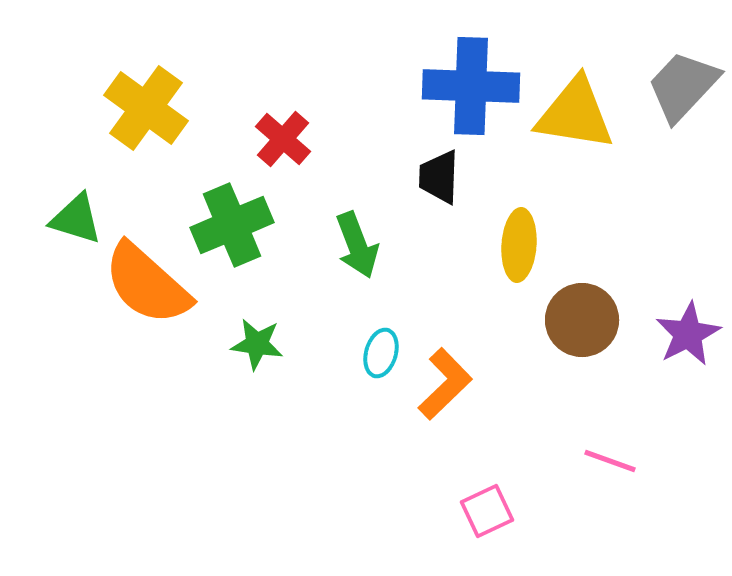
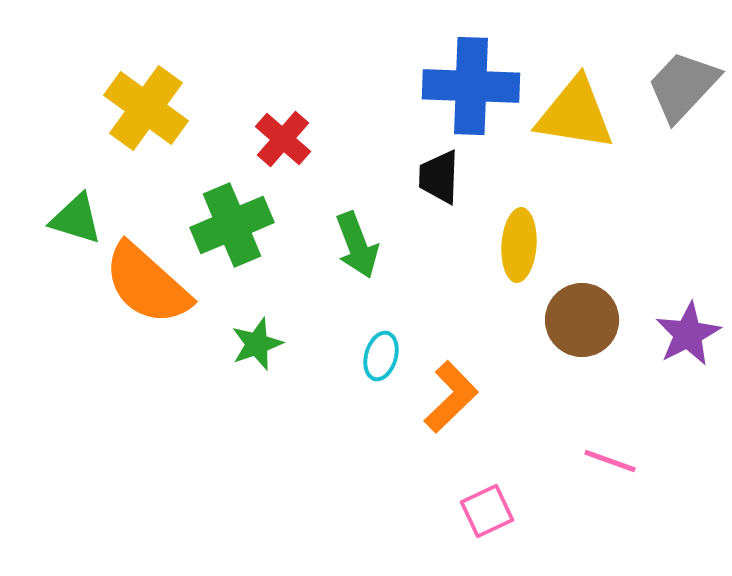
green star: rotated 28 degrees counterclockwise
cyan ellipse: moved 3 px down
orange L-shape: moved 6 px right, 13 px down
